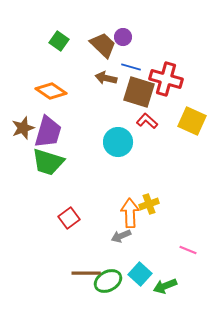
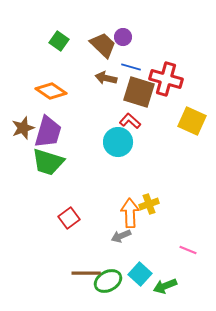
red L-shape: moved 17 px left
